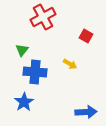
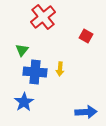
red cross: rotated 10 degrees counterclockwise
yellow arrow: moved 10 px left, 5 px down; rotated 64 degrees clockwise
